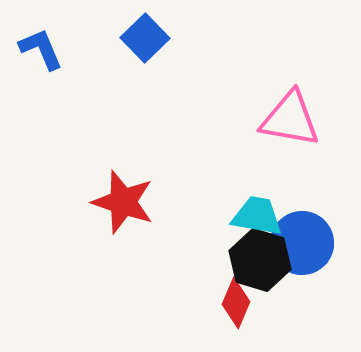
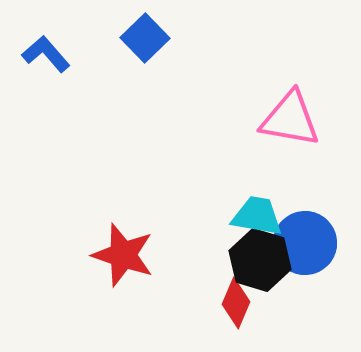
blue L-shape: moved 5 px right, 5 px down; rotated 18 degrees counterclockwise
red star: moved 53 px down
blue circle: moved 3 px right
